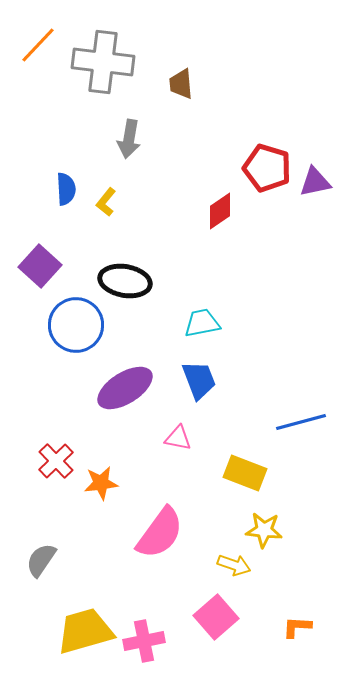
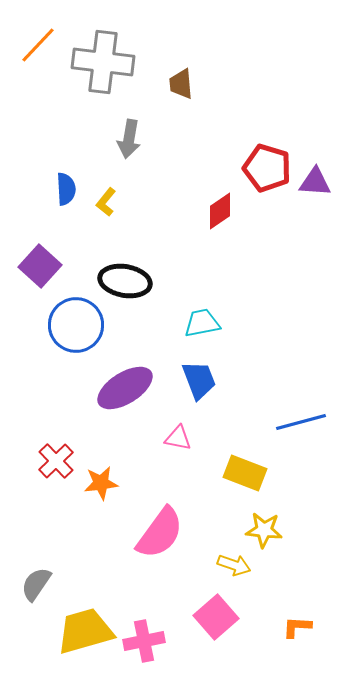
purple triangle: rotated 16 degrees clockwise
gray semicircle: moved 5 px left, 24 px down
